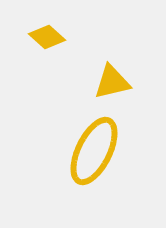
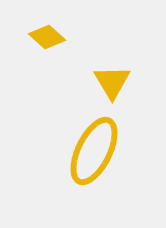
yellow triangle: rotated 48 degrees counterclockwise
